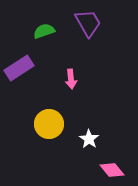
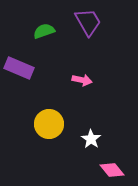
purple trapezoid: moved 1 px up
purple rectangle: rotated 56 degrees clockwise
pink arrow: moved 11 px right, 1 px down; rotated 72 degrees counterclockwise
white star: moved 2 px right
